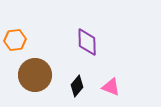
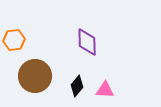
orange hexagon: moved 1 px left
brown circle: moved 1 px down
pink triangle: moved 6 px left, 3 px down; rotated 18 degrees counterclockwise
